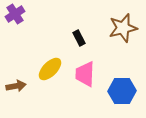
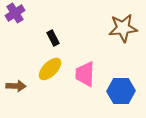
purple cross: moved 1 px up
brown star: rotated 8 degrees clockwise
black rectangle: moved 26 px left
brown arrow: rotated 12 degrees clockwise
blue hexagon: moved 1 px left
